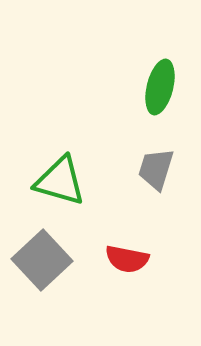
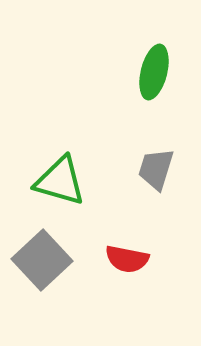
green ellipse: moved 6 px left, 15 px up
